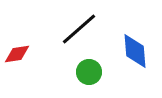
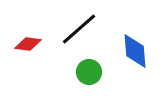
red diamond: moved 11 px right, 10 px up; rotated 16 degrees clockwise
